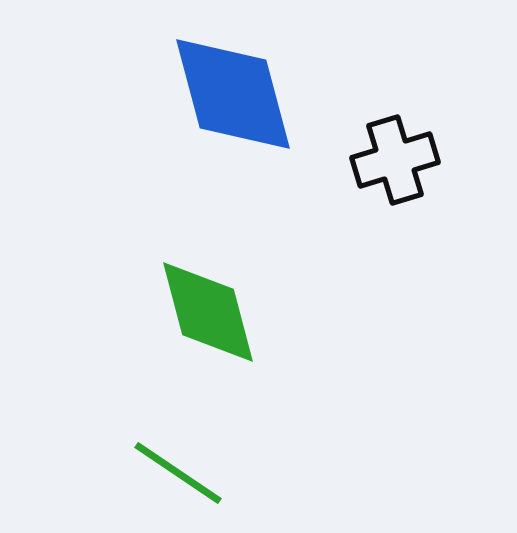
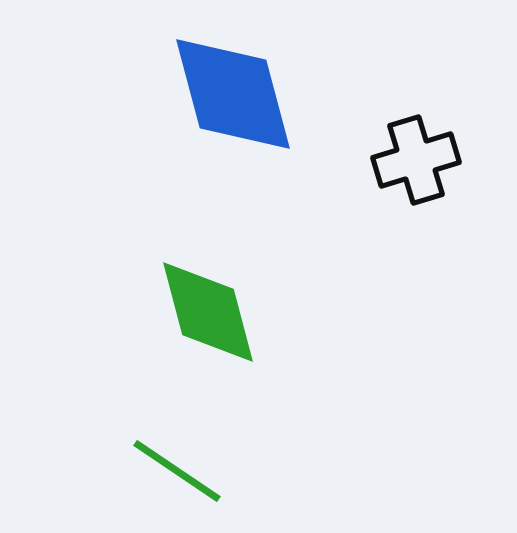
black cross: moved 21 px right
green line: moved 1 px left, 2 px up
